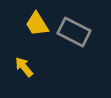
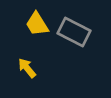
yellow arrow: moved 3 px right, 1 px down
